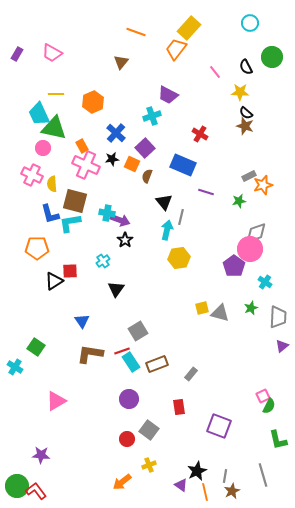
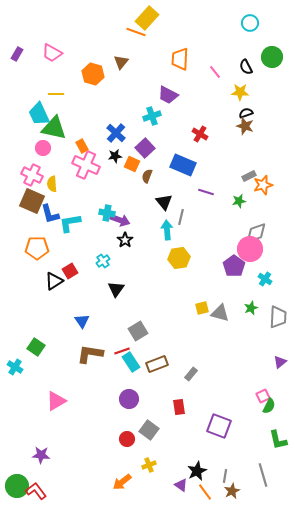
yellow rectangle at (189, 28): moved 42 px left, 10 px up
orange trapezoid at (176, 49): moved 4 px right, 10 px down; rotated 35 degrees counterclockwise
orange hexagon at (93, 102): moved 28 px up; rotated 20 degrees counterclockwise
black semicircle at (246, 113): rotated 120 degrees clockwise
black star at (112, 159): moved 3 px right, 3 px up
brown square at (75, 201): moved 43 px left; rotated 10 degrees clockwise
cyan arrow at (167, 230): rotated 18 degrees counterclockwise
red square at (70, 271): rotated 28 degrees counterclockwise
cyan cross at (265, 282): moved 3 px up
purple triangle at (282, 346): moved 2 px left, 16 px down
orange line at (205, 492): rotated 24 degrees counterclockwise
